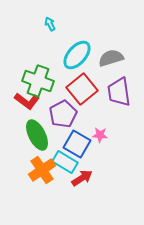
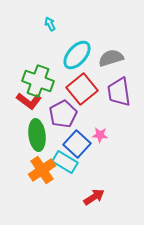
red L-shape: moved 2 px right
green ellipse: rotated 20 degrees clockwise
blue square: rotated 12 degrees clockwise
red arrow: moved 12 px right, 19 px down
